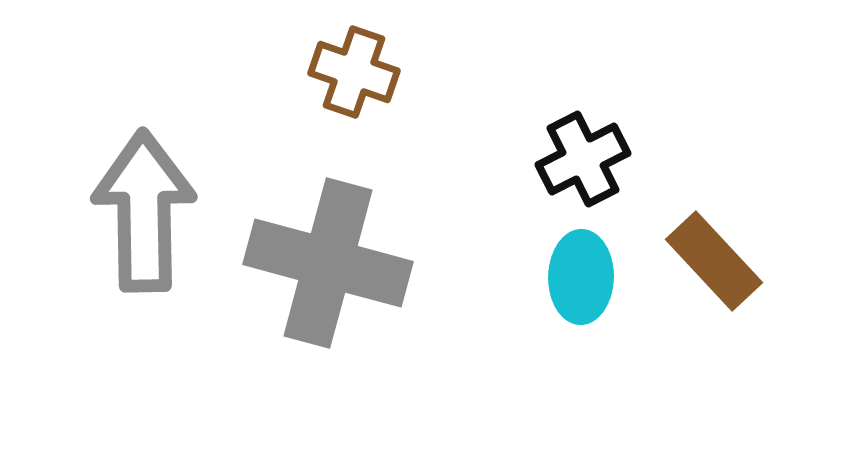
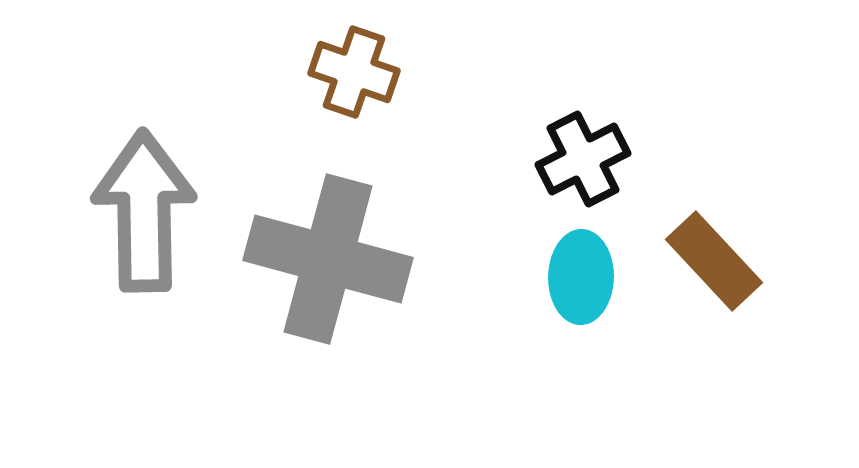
gray cross: moved 4 px up
